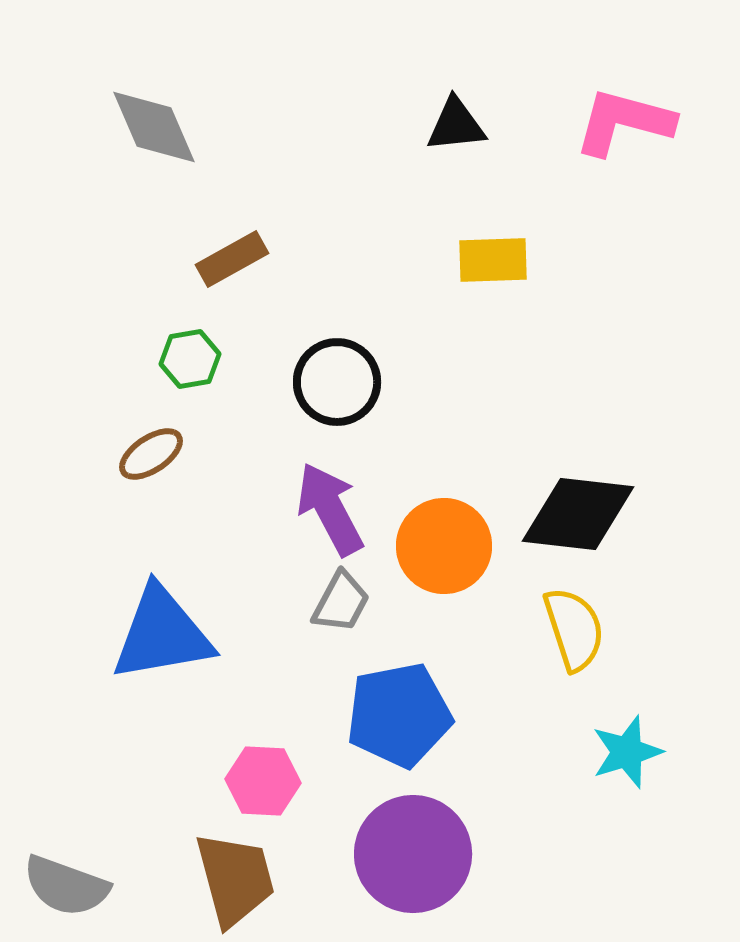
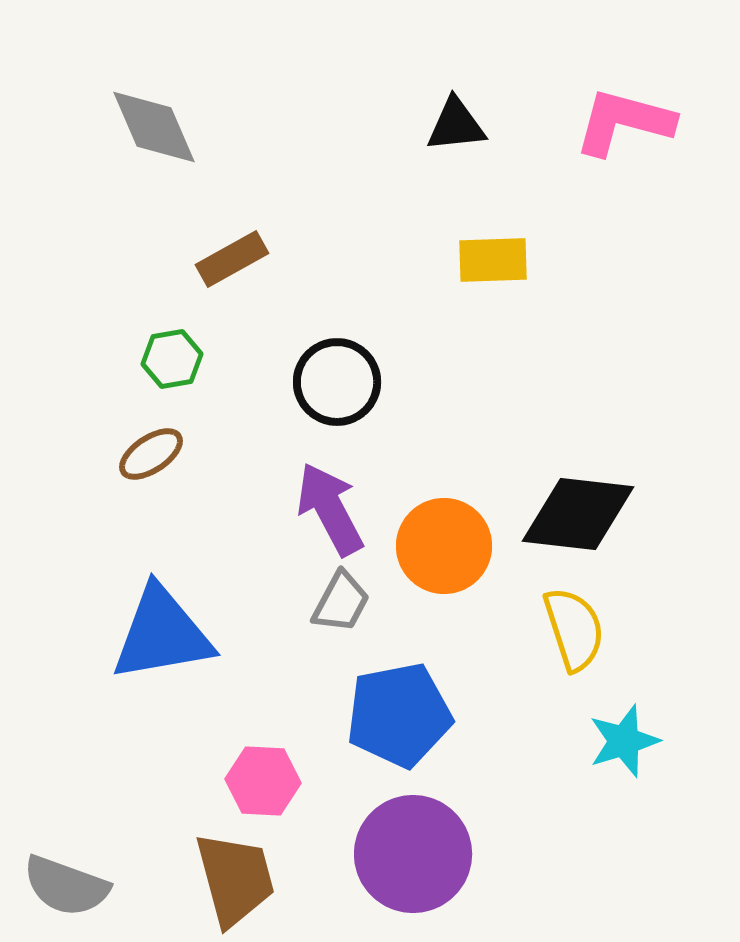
green hexagon: moved 18 px left
cyan star: moved 3 px left, 11 px up
